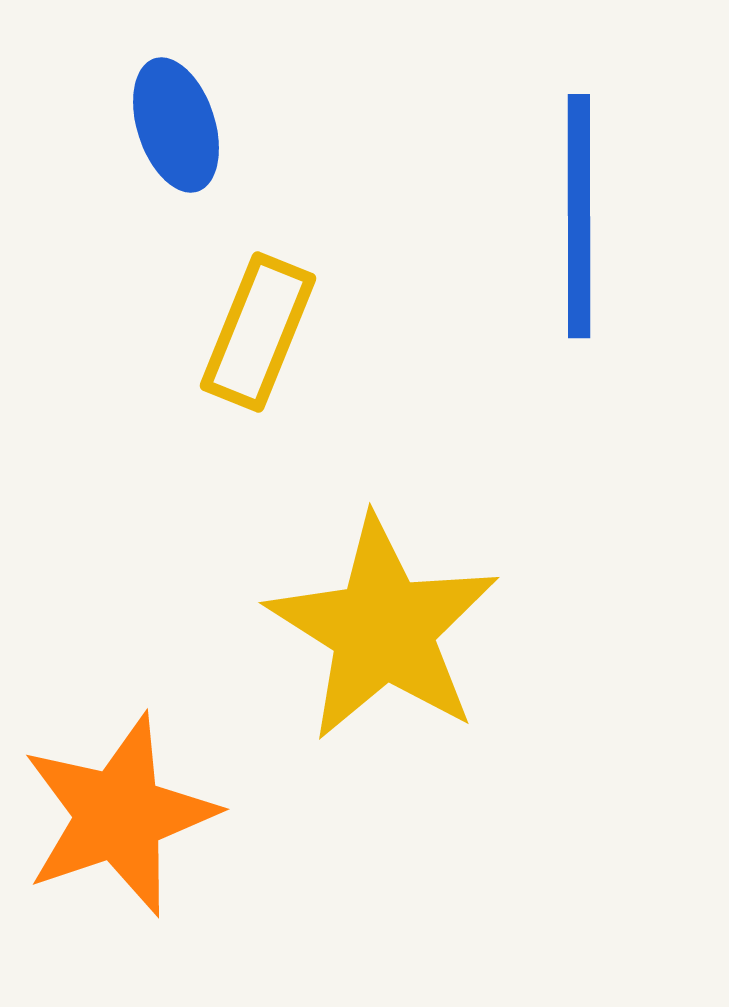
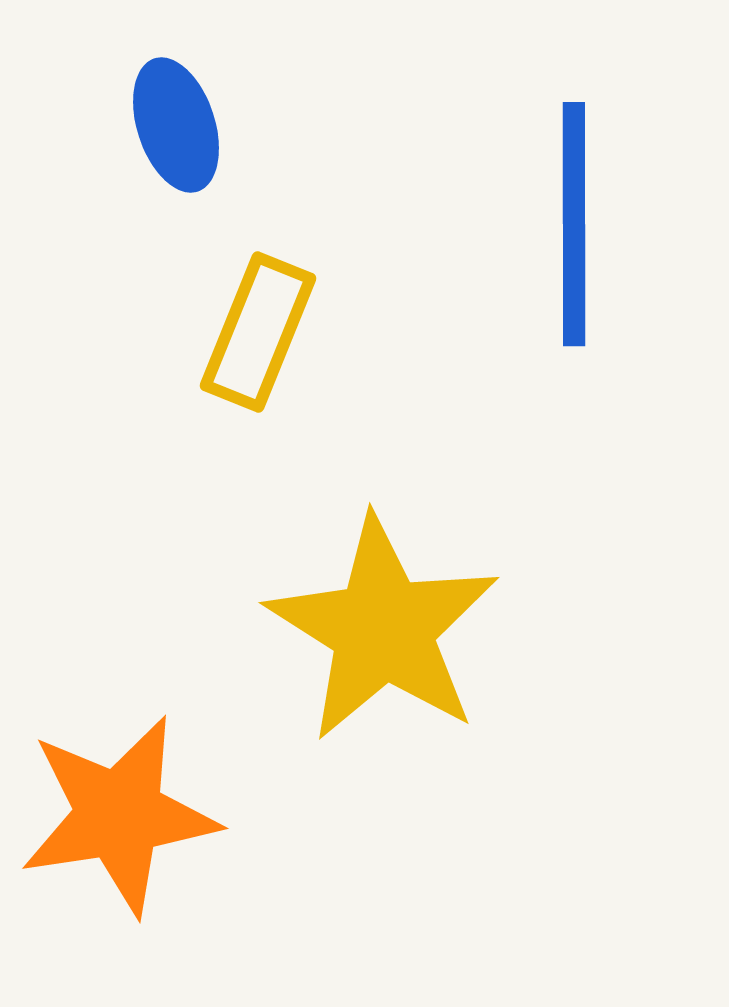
blue line: moved 5 px left, 8 px down
orange star: rotated 10 degrees clockwise
